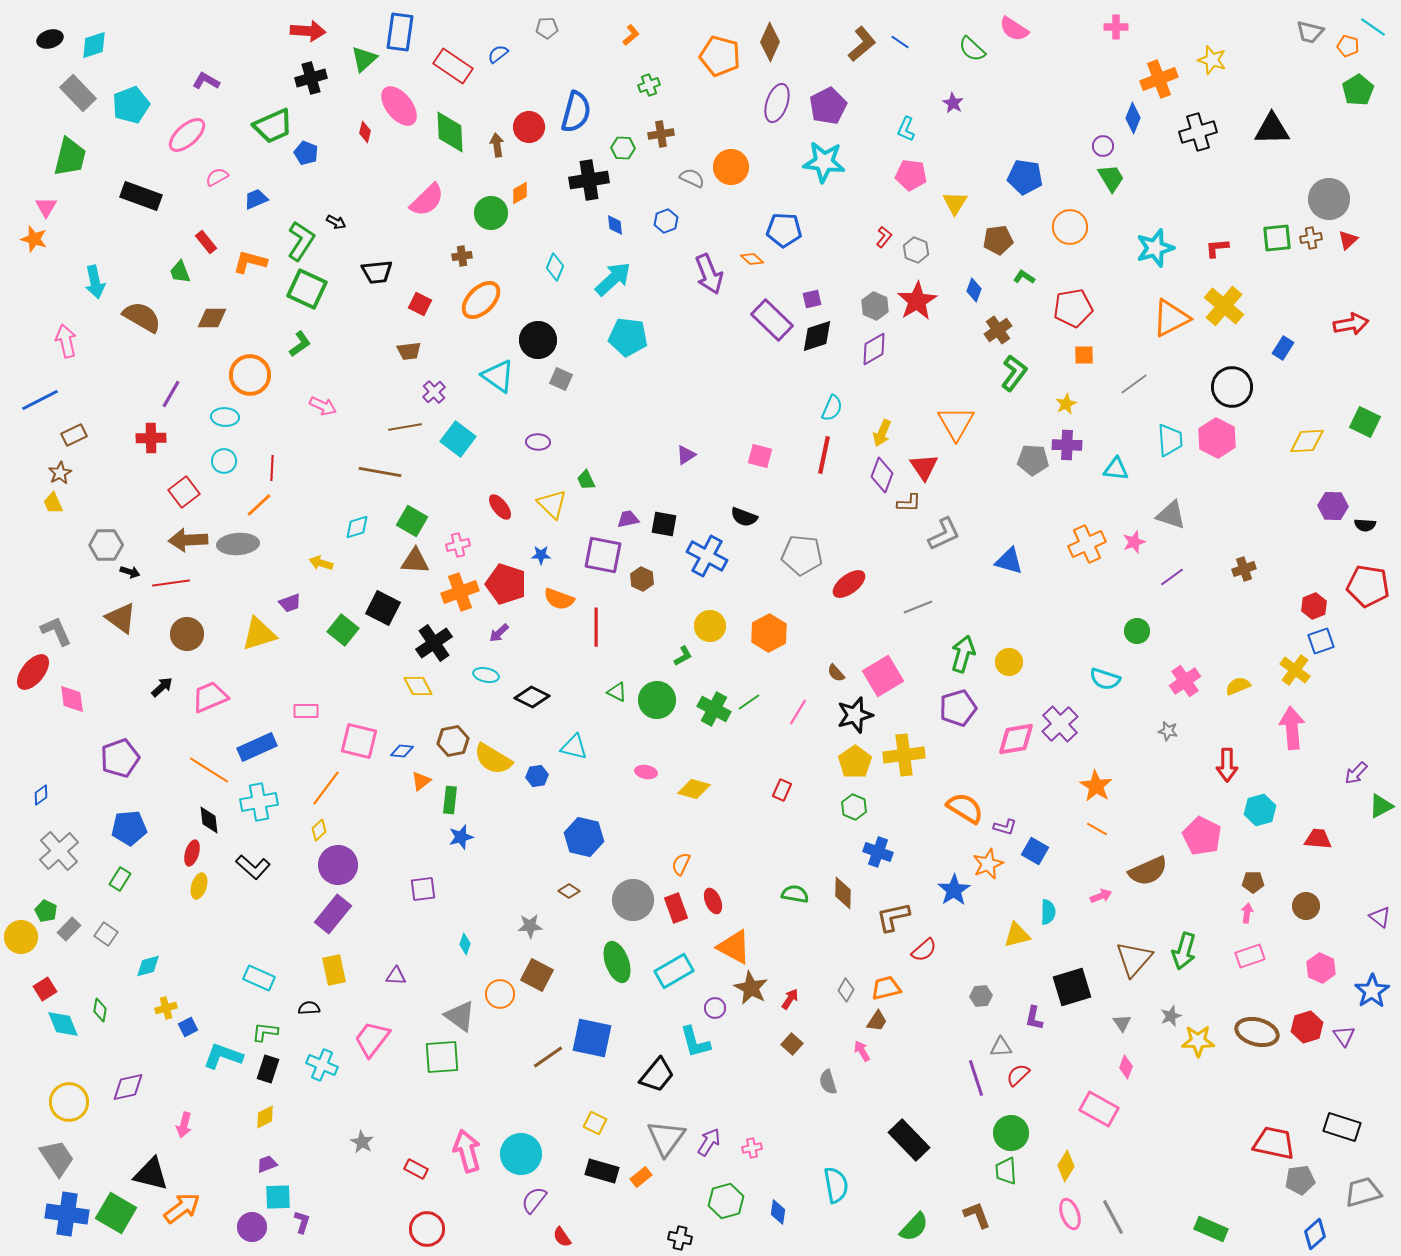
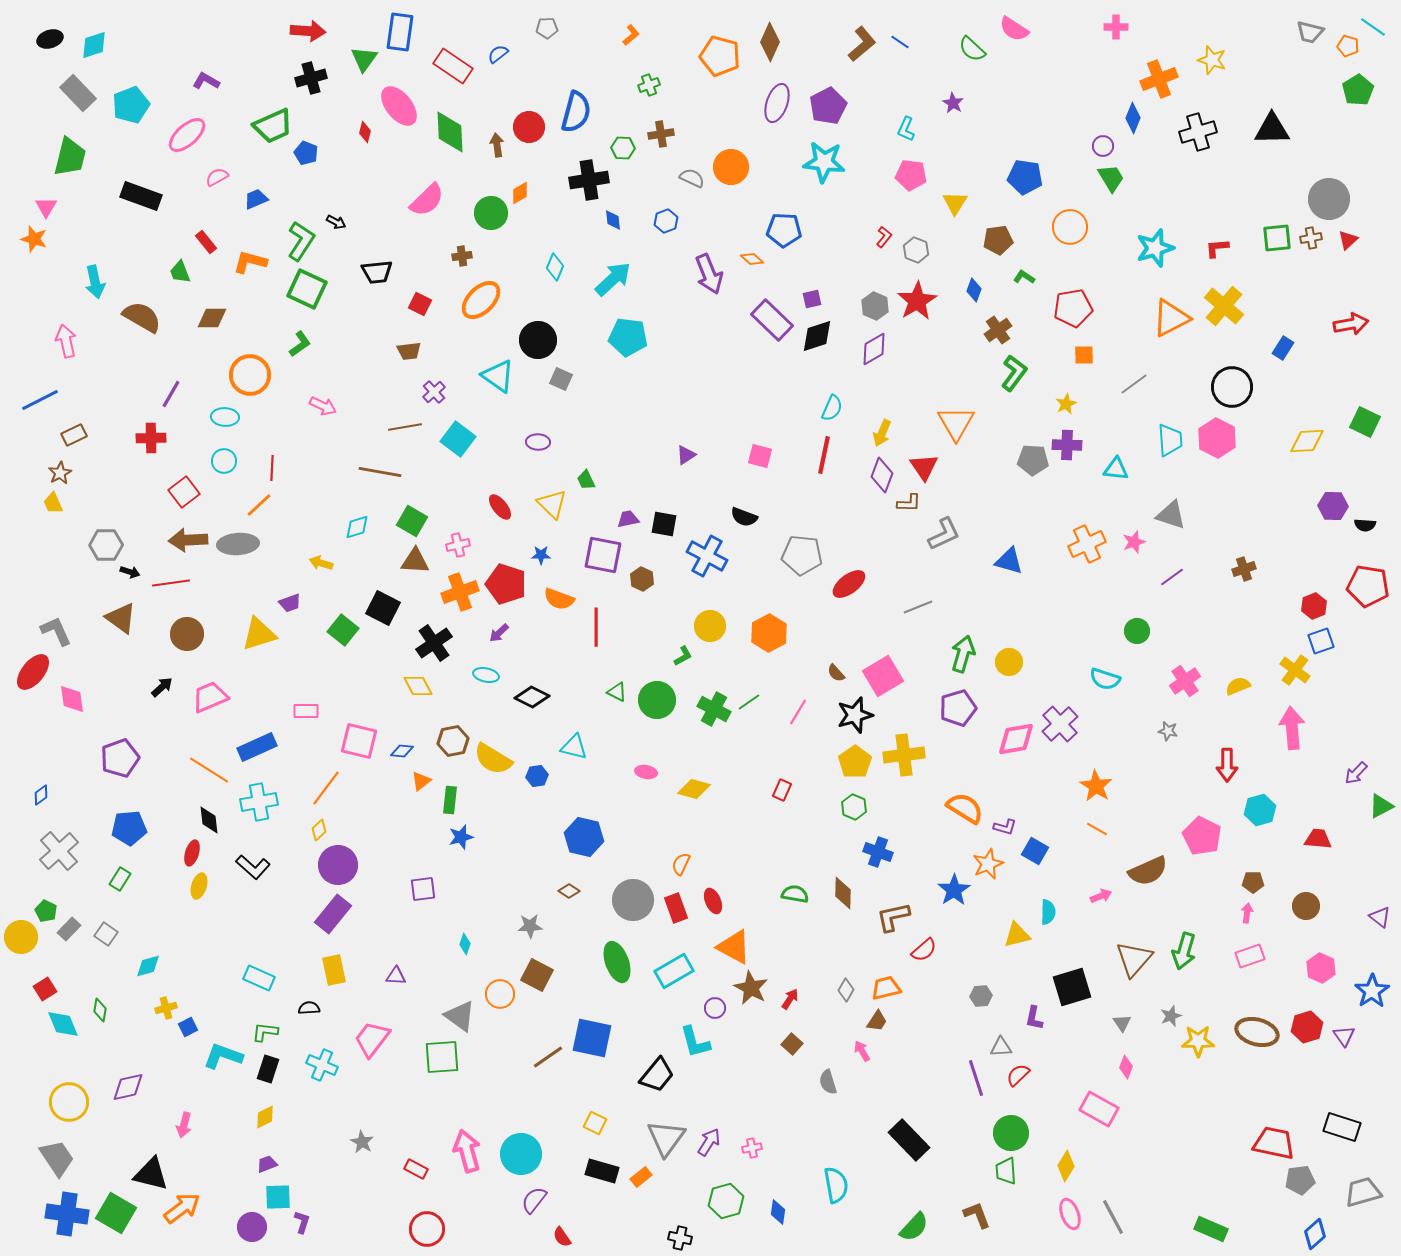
green triangle at (364, 59): rotated 12 degrees counterclockwise
blue diamond at (615, 225): moved 2 px left, 5 px up
